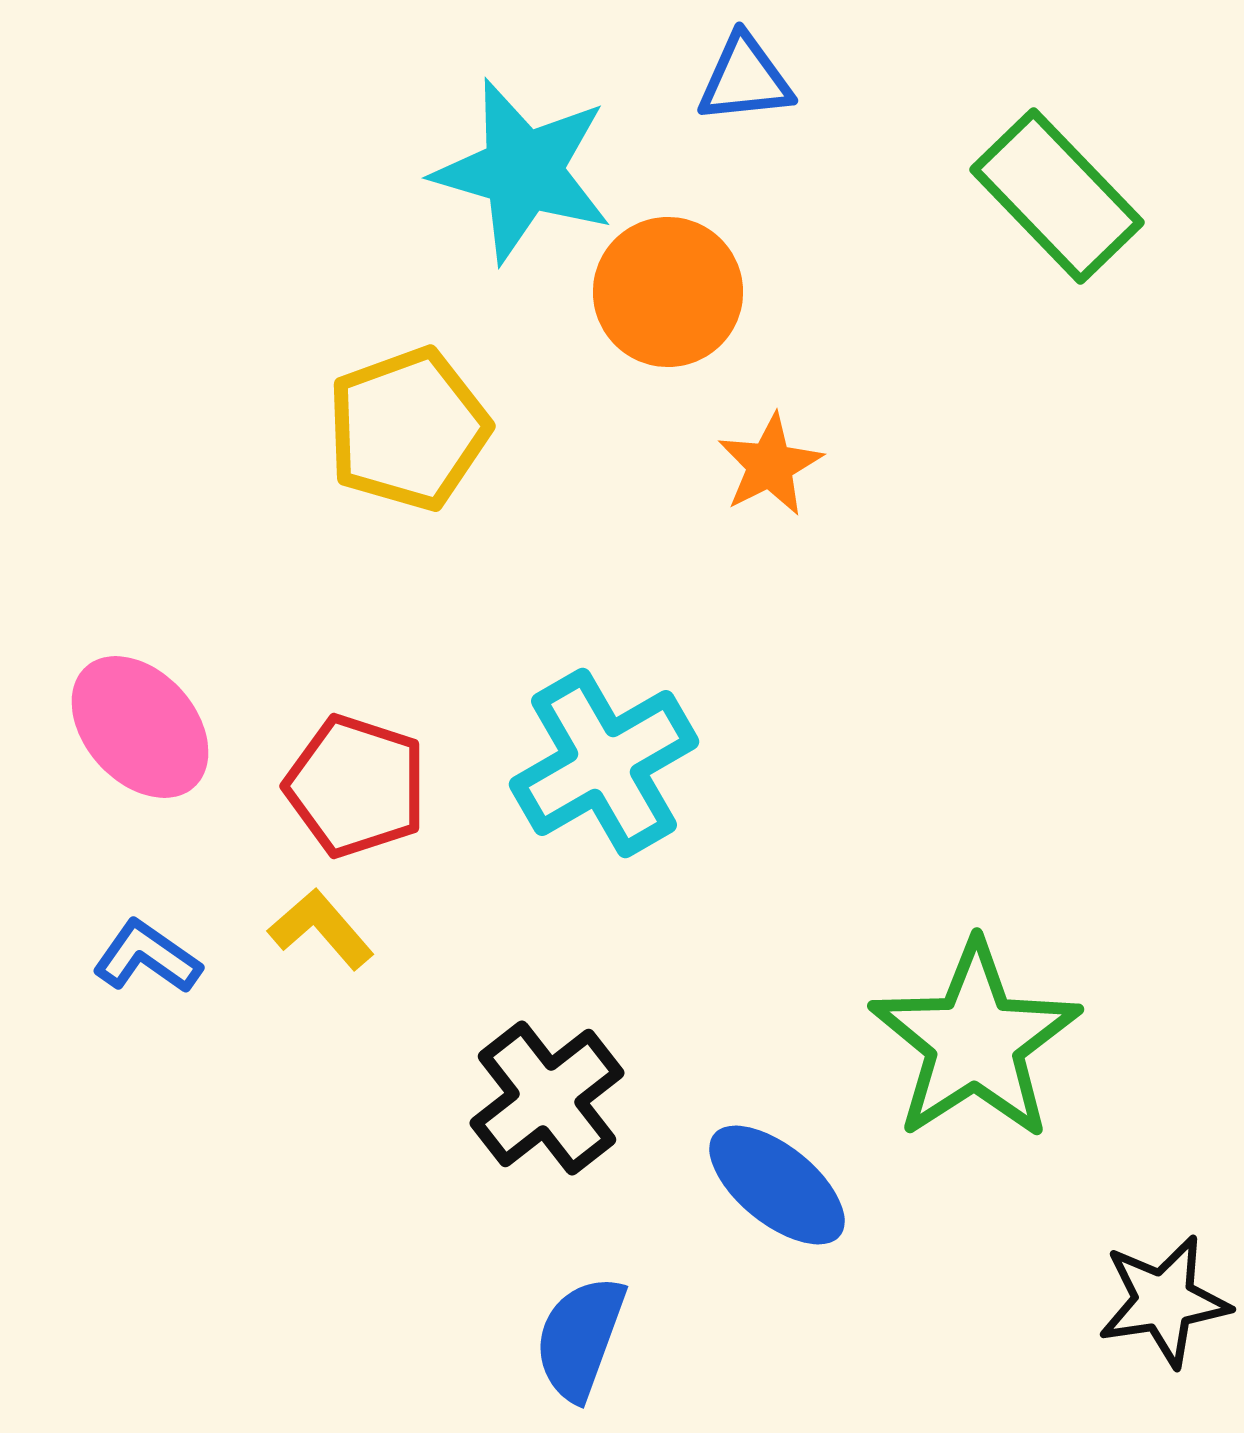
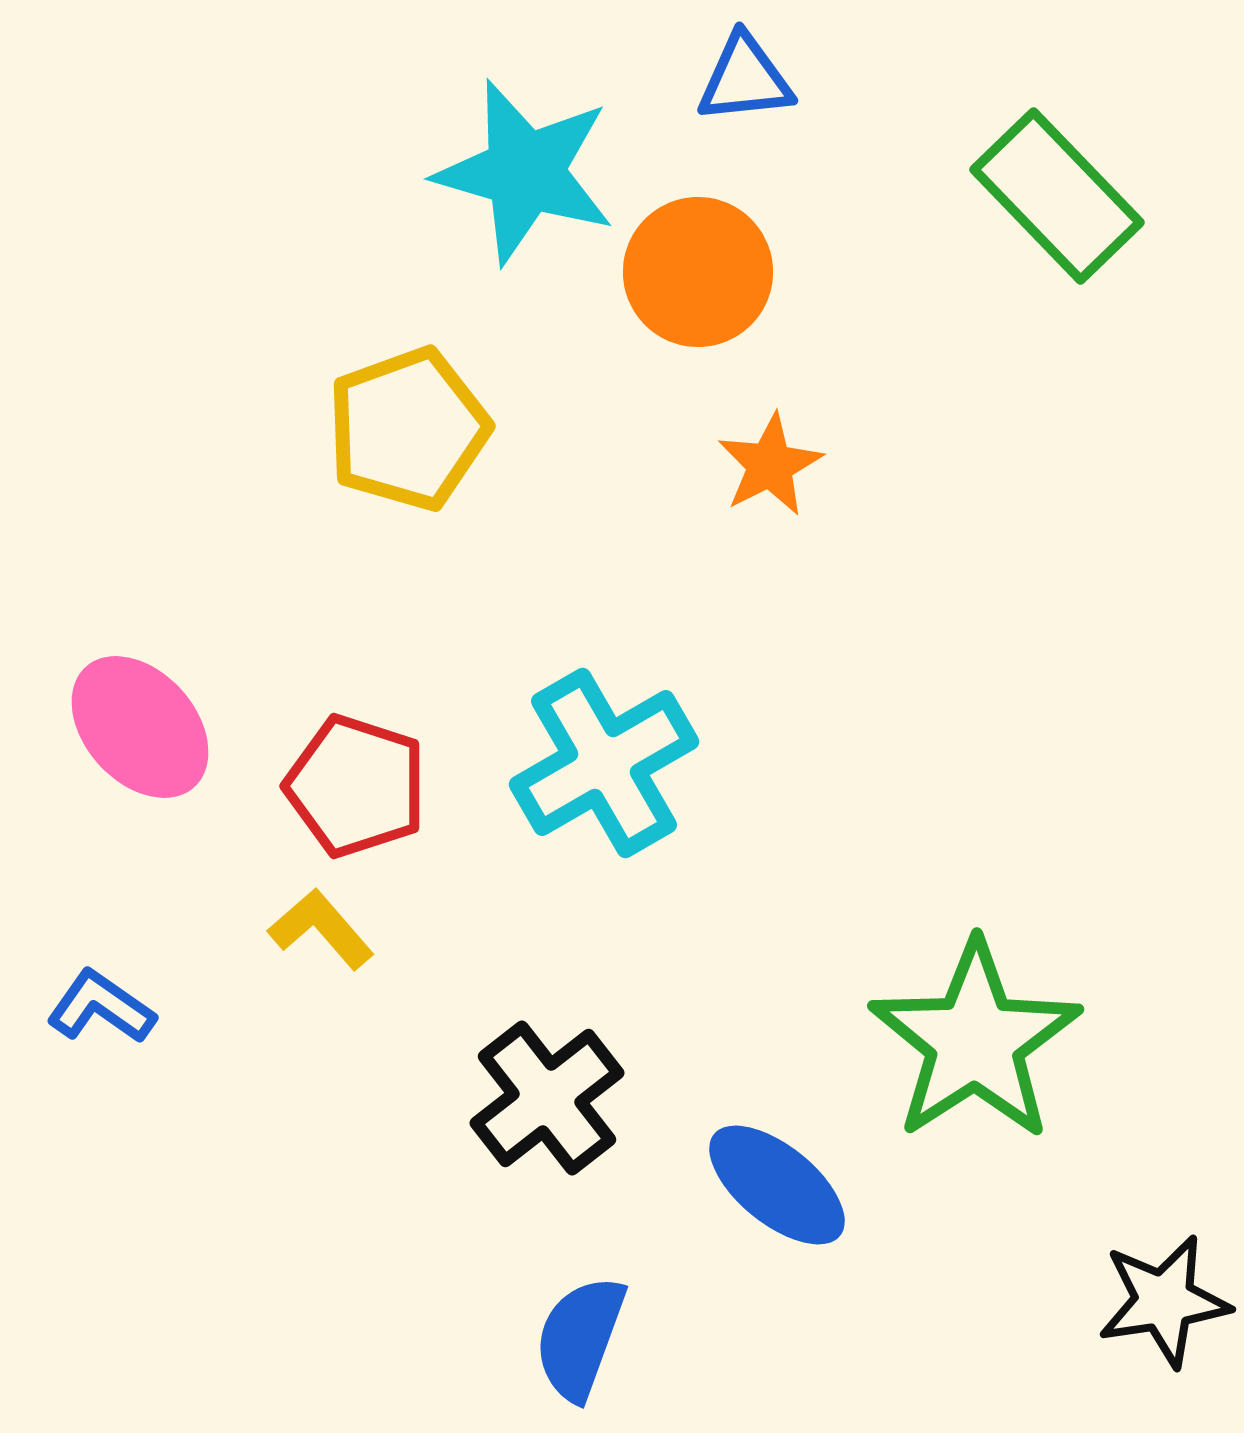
cyan star: moved 2 px right, 1 px down
orange circle: moved 30 px right, 20 px up
blue L-shape: moved 46 px left, 50 px down
